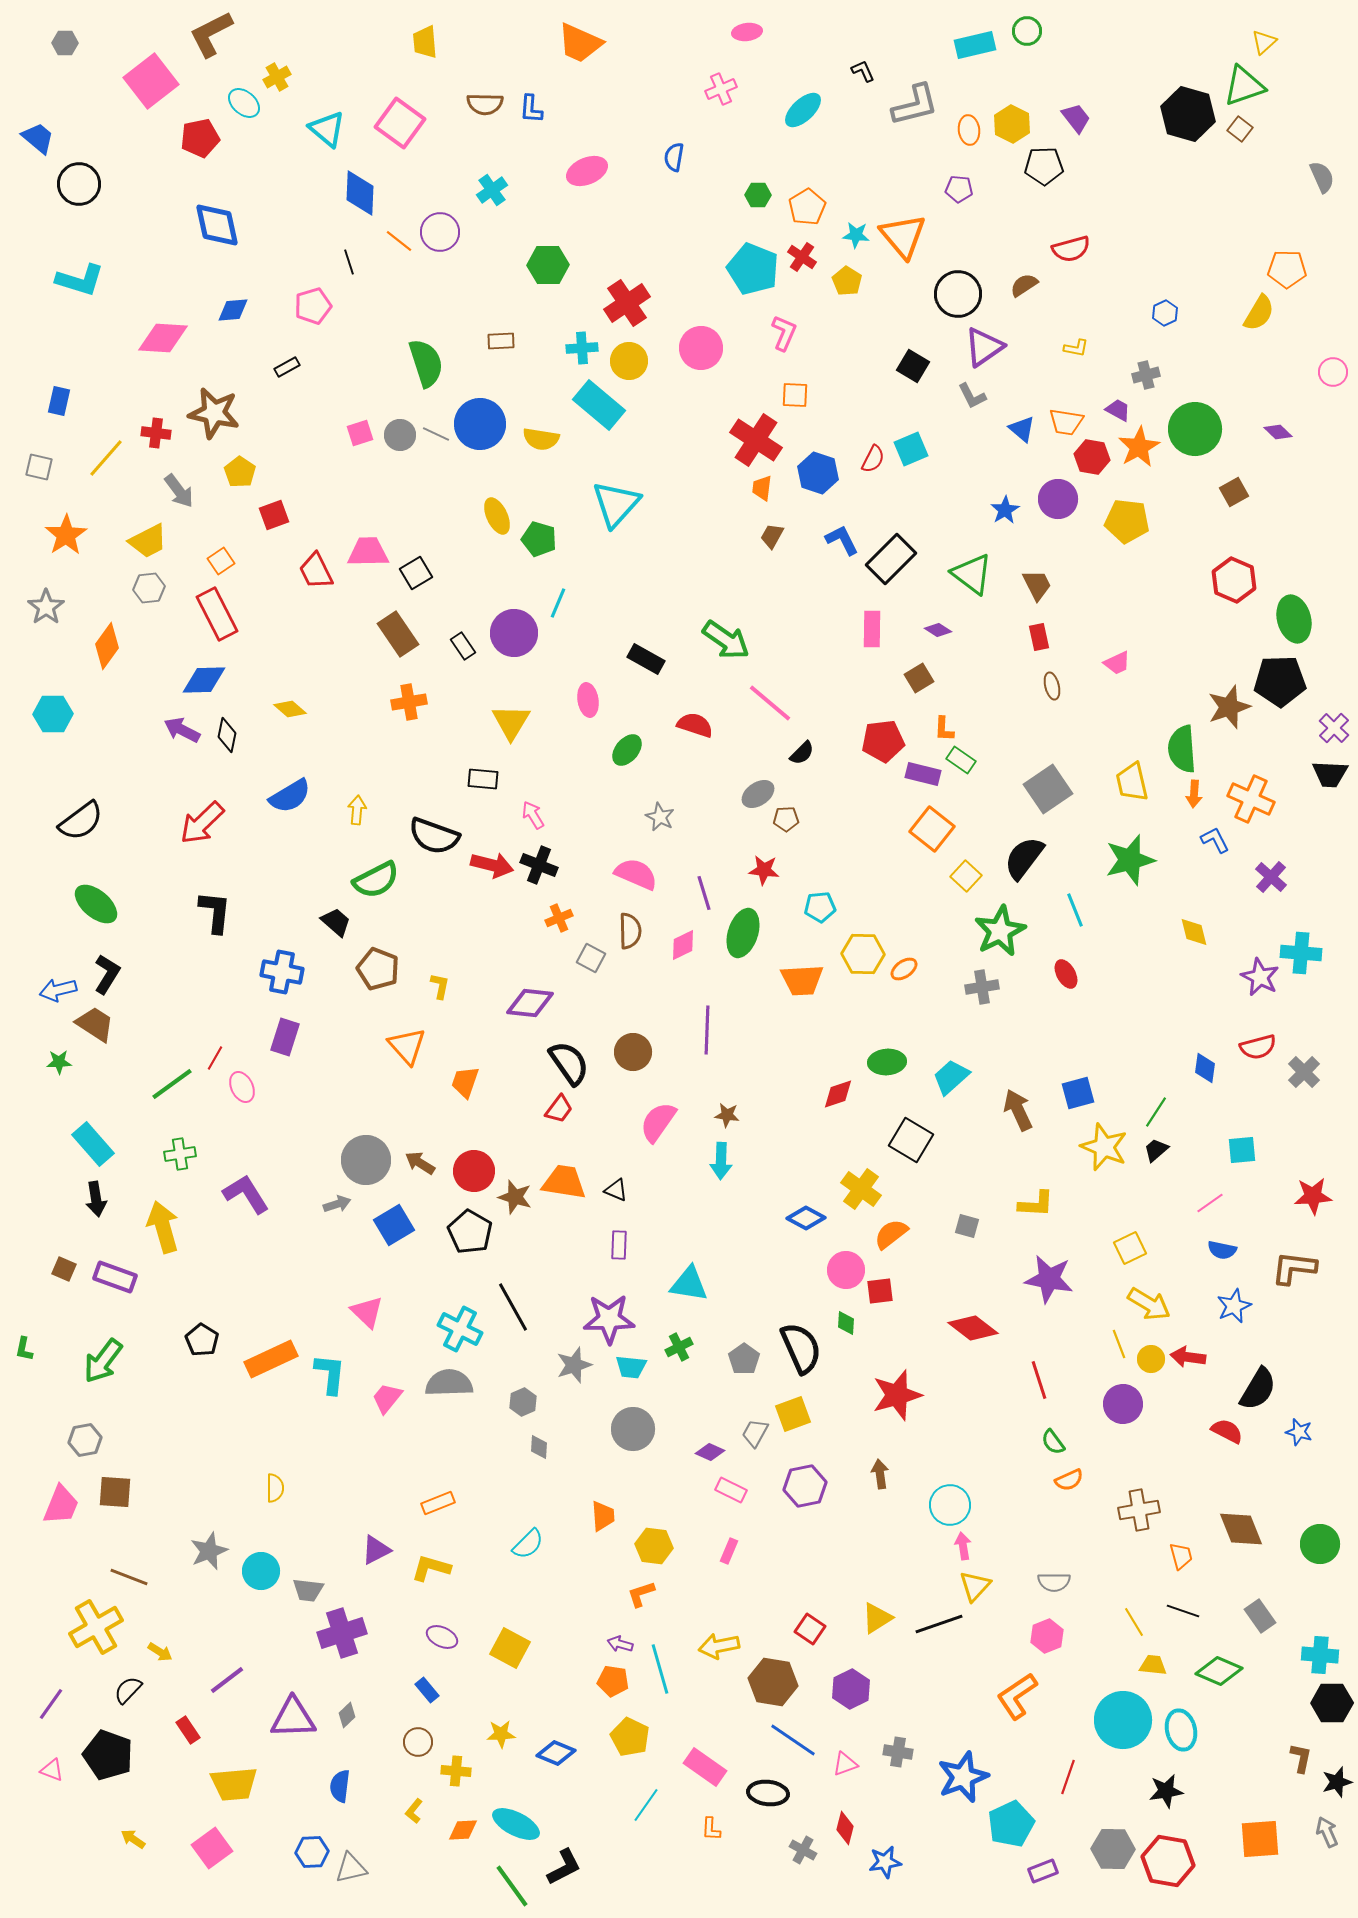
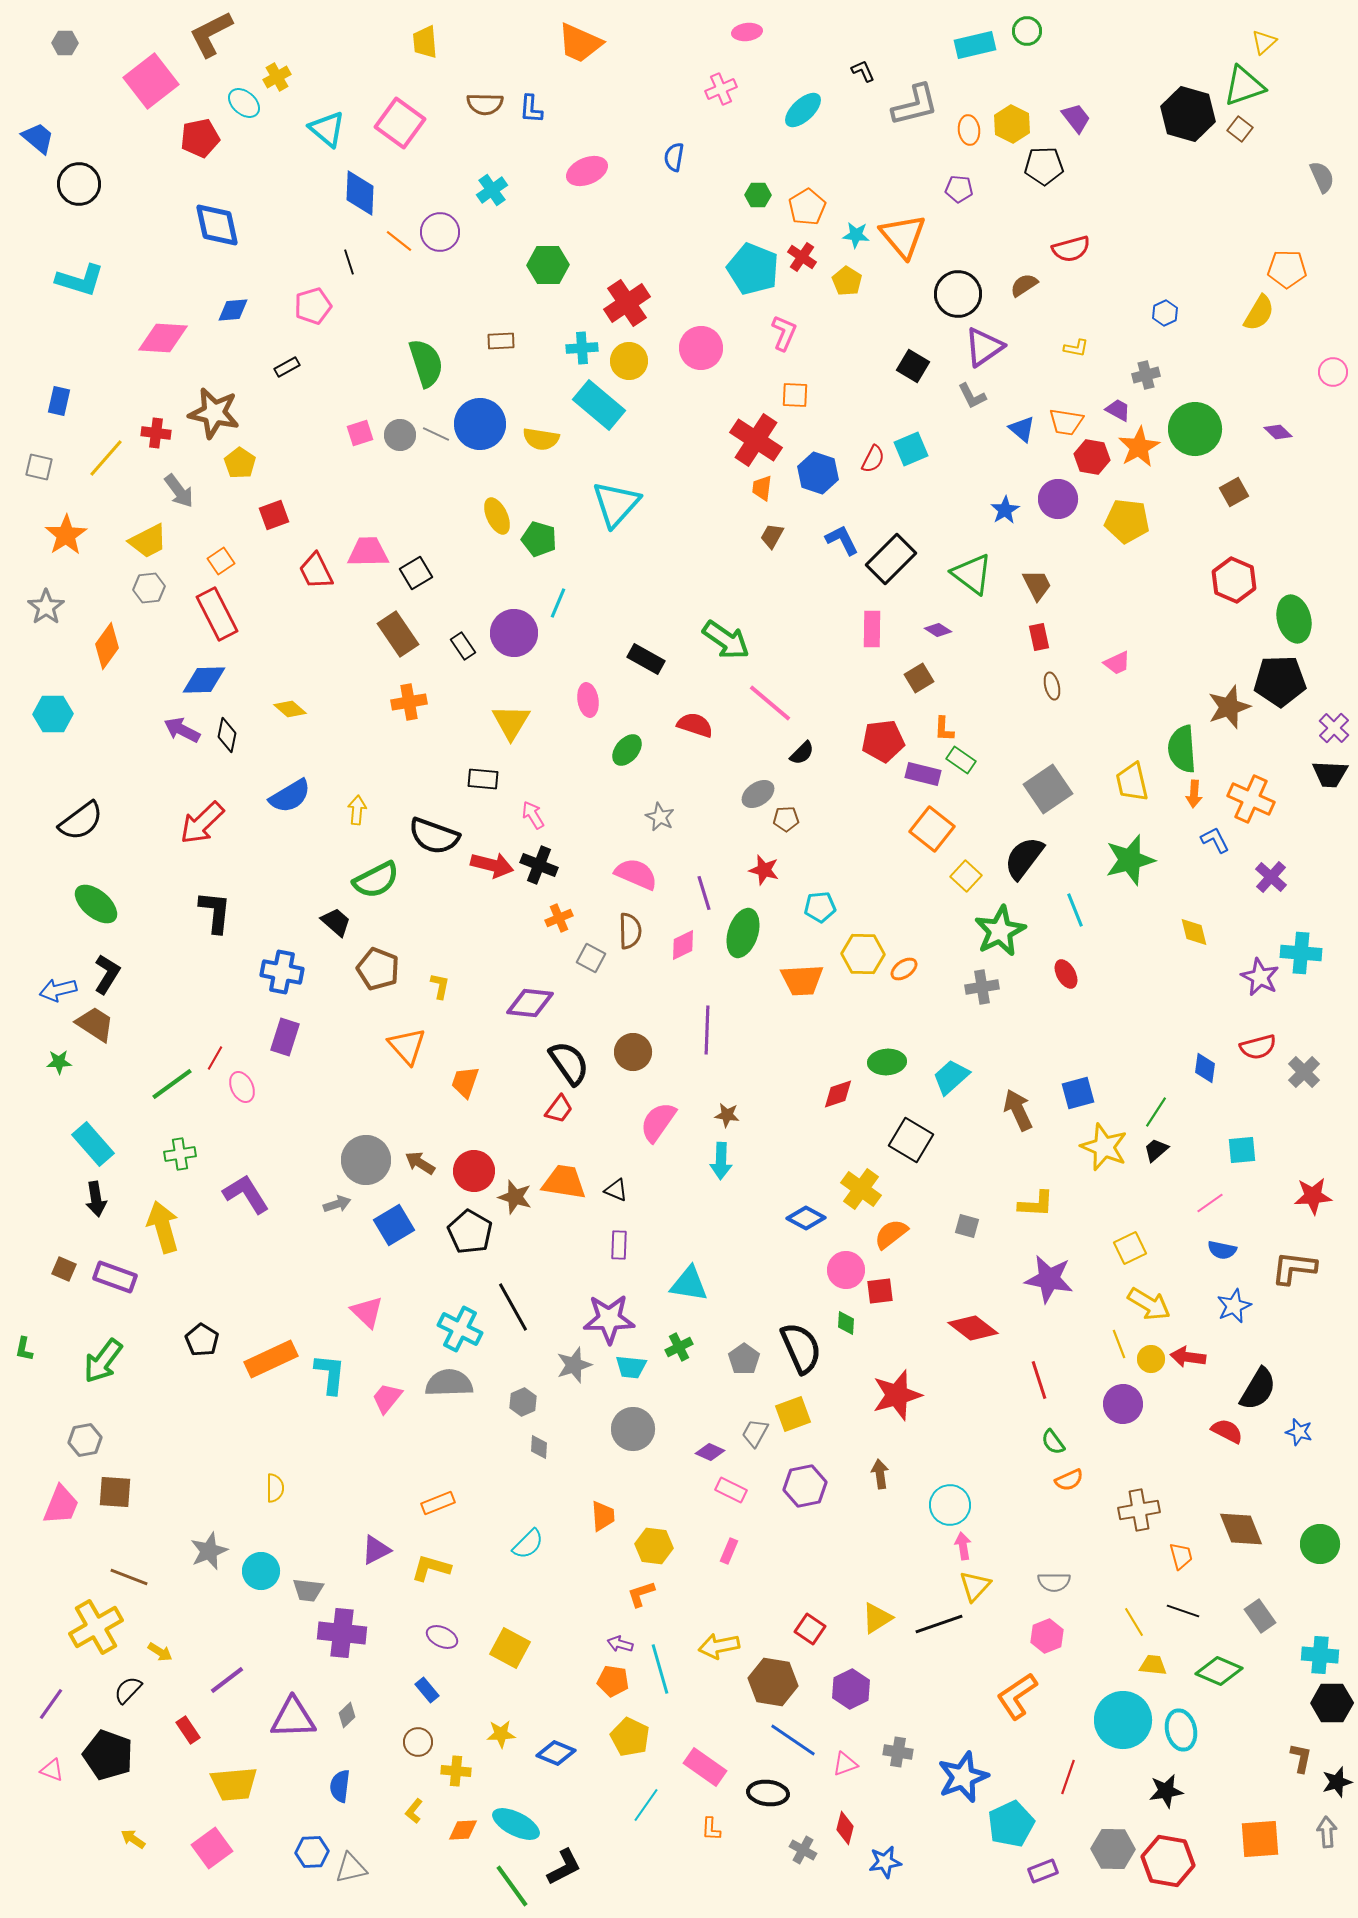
yellow pentagon at (240, 472): moved 9 px up
red star at (764, 870): rotated 8 degrees clockwise
purple cross at (342, 1633): rotated 24 degrees clockwise
gray arrow at (1327, 1832): rotated 20 degrees clockwise
